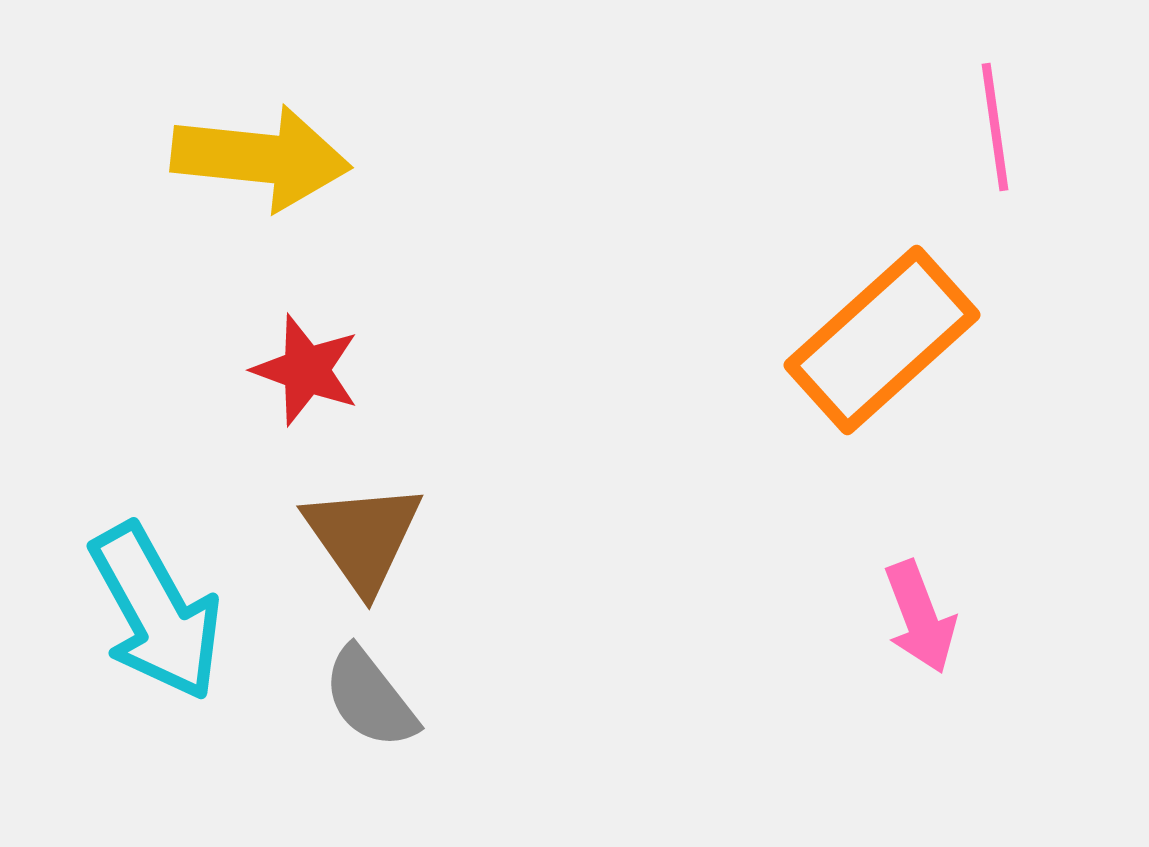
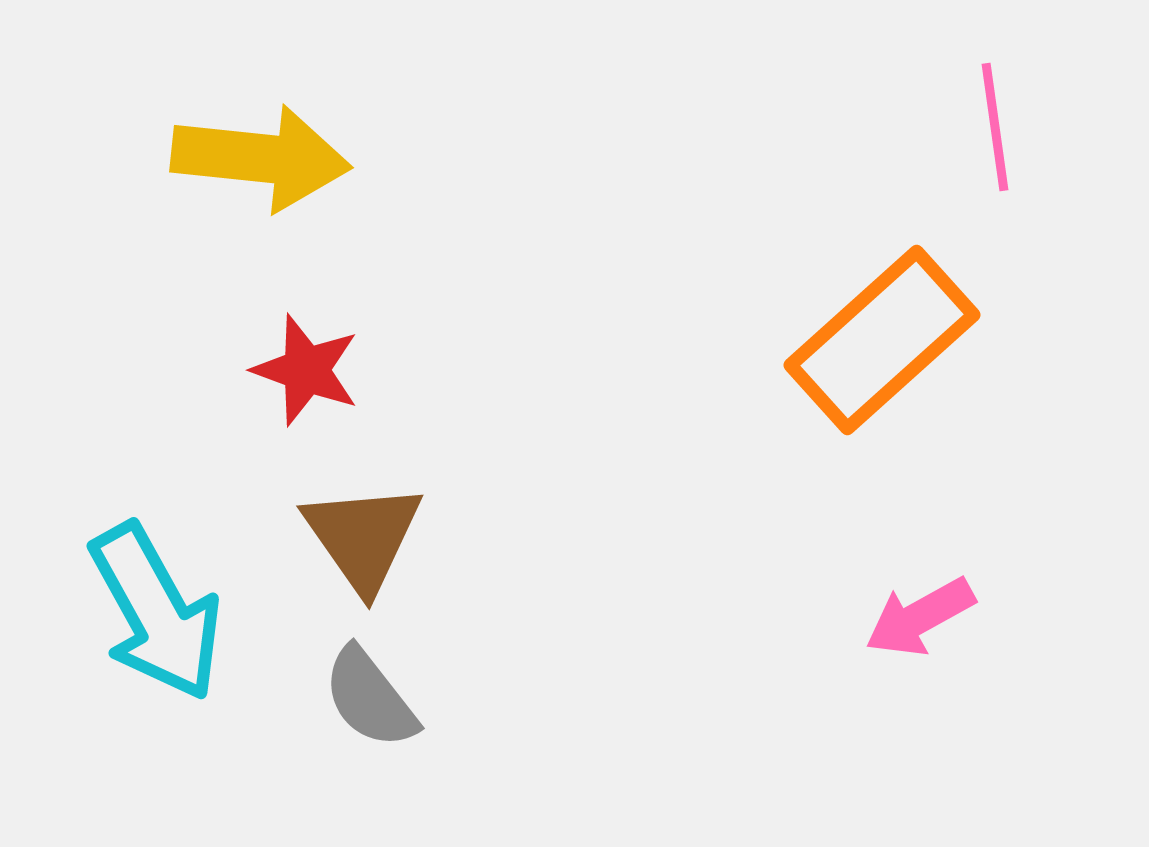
pink arrow: rotated 82 degrees clockwise
